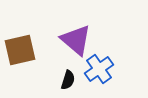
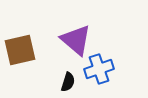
blue cross: rotated 16 degrees clockwise
black semicircle: moved 2 px down
